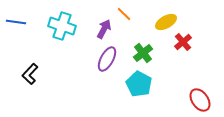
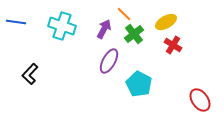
red cross: moved 10 px left, 3 px down; rotated 18 degrees counterclockwise
green cross: moved 9 px left, 19 px up
purple ellipse: moved 2 px right, 2 px down
